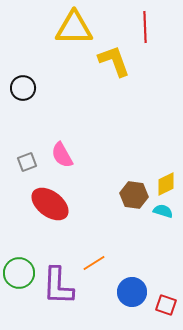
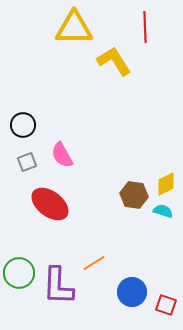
yellow L-shape: rotated 12 degrees counterclockwise
black circle: moved 37 px down
